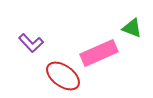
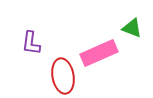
purple L-shape: rotated 50 degrees clockwise
red ellipse: rotated 44 degrees clockwise
